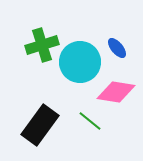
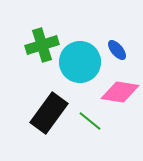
blue ellipse: moved 2 px down
pink diamond: moved 4 px right
black rectangle: moved 9 px right, 12 px up
